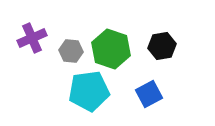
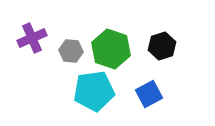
black hexagon: rotated 8 degrees counterclockwise
cyan pentagon: moved 5 px right
